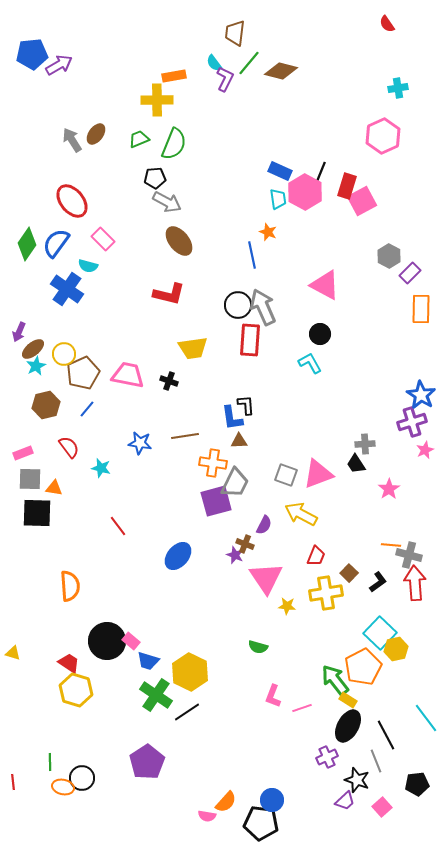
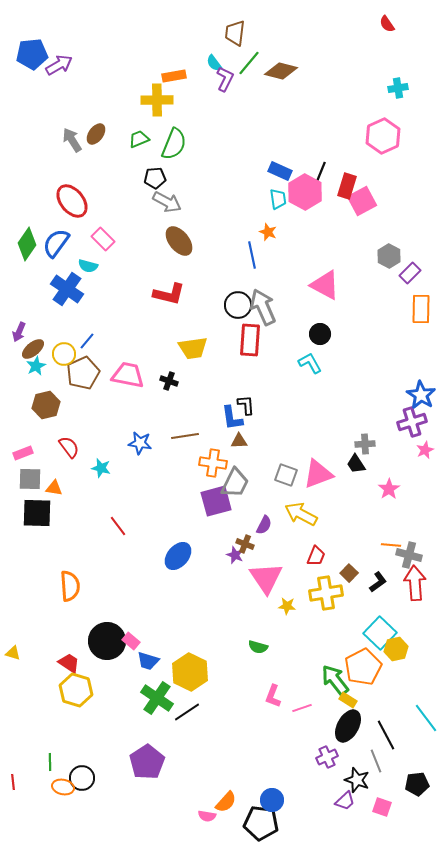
blue line at (87, 409): moved 68 px up
green cross at (156, 695): moved 1 px right, 3 px down
pink square at (382, 807): rotated 30 degrees counterclockwise
